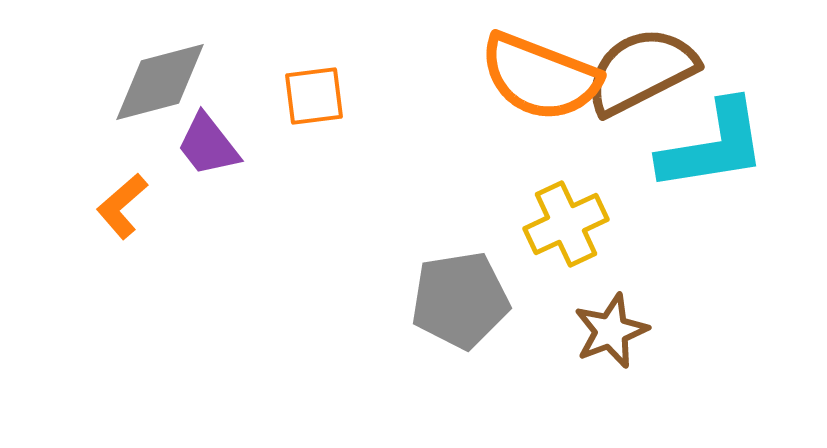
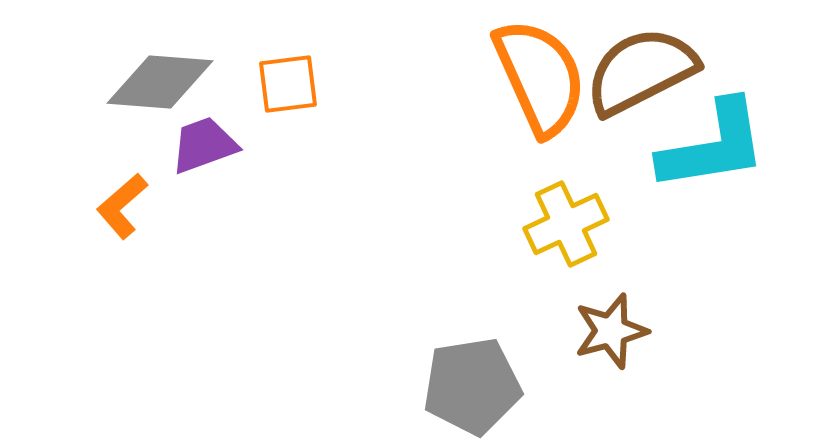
orange semicircle: rotated 135 degrees counterclockwise
gray diamond: rotated 19 degrees clockwise
orange square: moved 26 px left, 12 px up
purple trapezoid: moved 4 px left; rotated 108 degrees clockwise
gray pentagon: moved 12 px right, 86 px down
brown star: rotated 6 degrees clockwise
